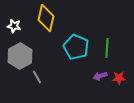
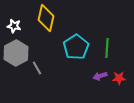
cyan pentagon: rotated 15 degrees clockwise
gray hexagon: moved 4 px left, 3 px up
gray line: moved 9 px up
